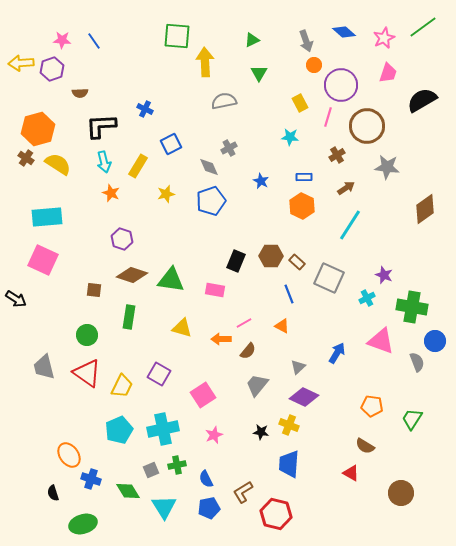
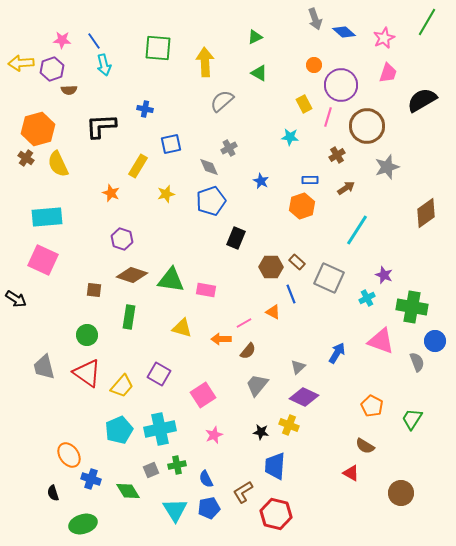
green line at (423, 27): moved 4 px right, 5 px up; rotated 24 degrees counterclockwise
green square at (177, 36): moved 19 px left, 12 px down
green triangle at (252, 40): moved 3 px right, 3 px up
gray arrow at (306, 41): moved 9 px right, 22 px up
green triangle at (259, 73): rotated 30 degrees counterclockwise
brown semicircle at (80, 93): moved 11 px left, 3 px up
gray semicircle at (224, 101): moved 2 px left; rotated 30 degrees counterclockwise
yellow rectangle at (300, 103): moved 4 px right, 1 px down
blue cross at (145, 109): rotated 14 degrees counterclockwise
blue square at (171, 144): rotated 15 degrees clockwise
cyan arrow at (104, 162): moved 97 px up
yellow semicircle at (58, 164): rotated 148 degrees counterclockwise
gray star at (387, 167): rotated 25 degrees counterclockwise
blue rectangle at (304, 177): moved 6 px right, 3 px down
orange hexagon at (302, 206): rotated 15 degrees clockwise
brown diamond at (425, 209): moved 1 px right, 4 px down
cyan line at (350, 225): moved 7 px right, 5 px down
brown hexagon at (271, 256): moved 11 px down
black rectangle at (236, 261): moved 23 px up
pink rectangle at (215, 290): moved 9 px left
blue line at (289, 294): moved 2 px right
orange triangle at (282, 326): moved 9 px left, 14 px up
yellow trapezoid at (122, 386): rotated 15 degrees clockwise
orange pentagon at (372, 406): rotated 20 degrees clockwise
cyan cross at (163, 429): moved 3 px left
blue trapezoid at (289, 464): moved 14 px left, 2 px down
cyan triangle at (164, 507): moved 11 px right, 3 px down
